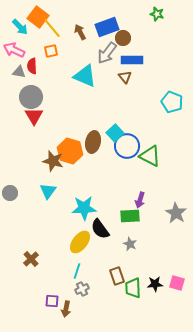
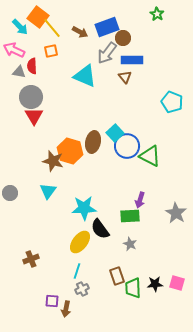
green star at (157, 14): rotated 16 degrees clockwise
brown arrow at (80, 32): rotated 147 degrees clockwise
brown cross at (31, 259): rotated 21 degrees clockwise
